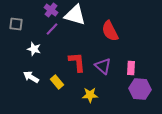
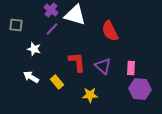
gray square: moved 1 px down
